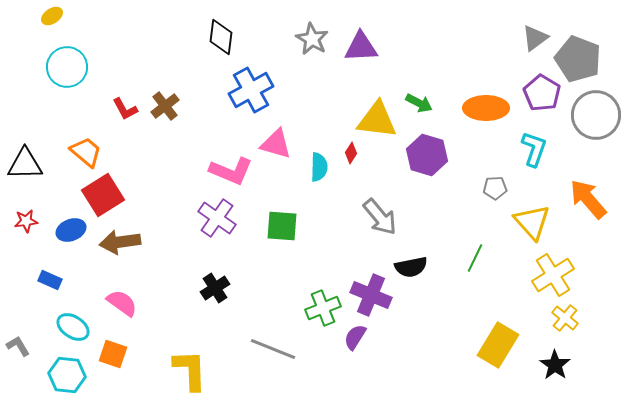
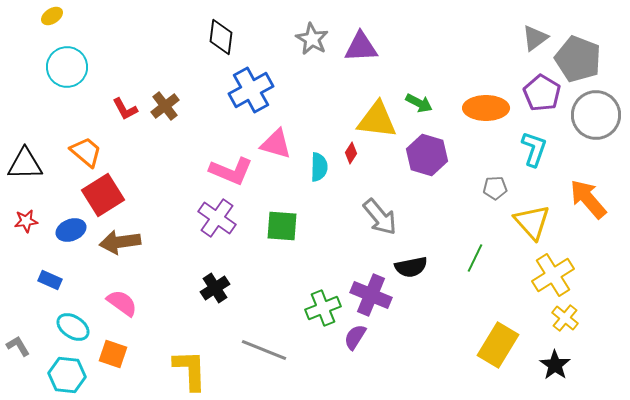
gray line at (273, 349): moved 9 px left, 1 px down
